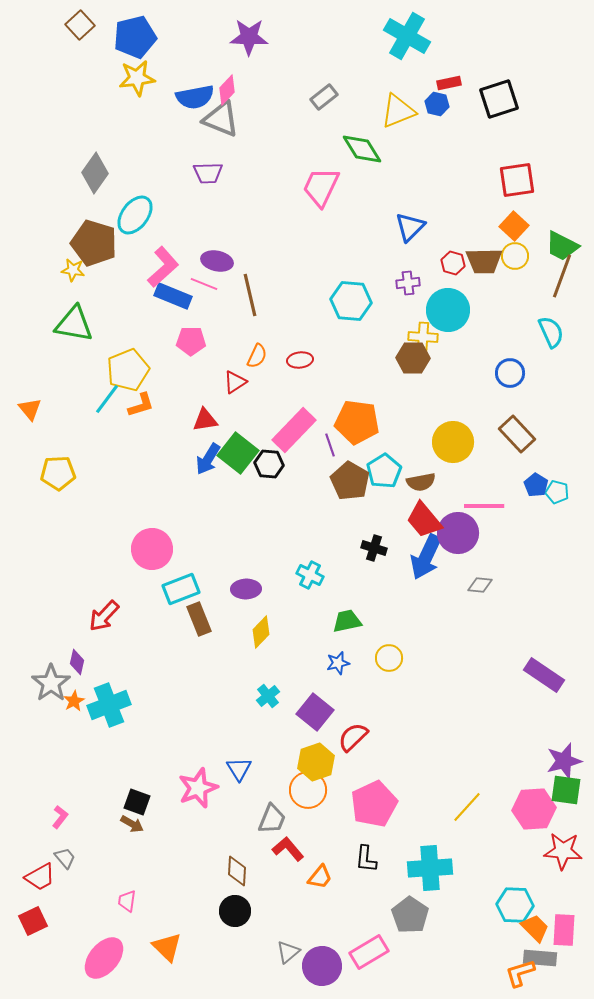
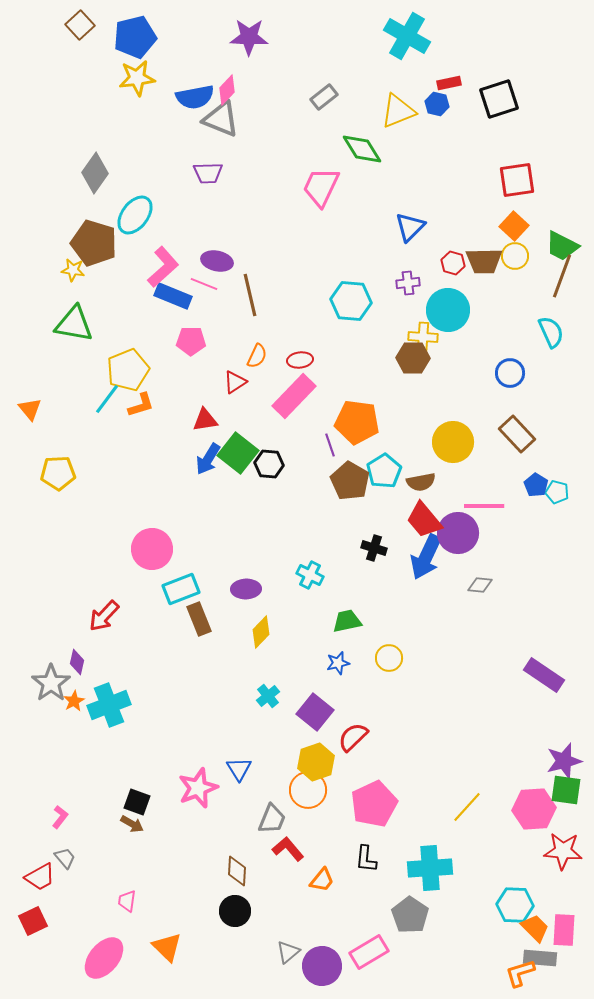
pink rectangle at (294, 430): moved 34 px up
orange trapezoid at (320, 877): moved 2 px right, 3 px down
